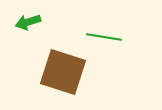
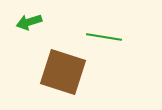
green arrow: moved 1 px right
